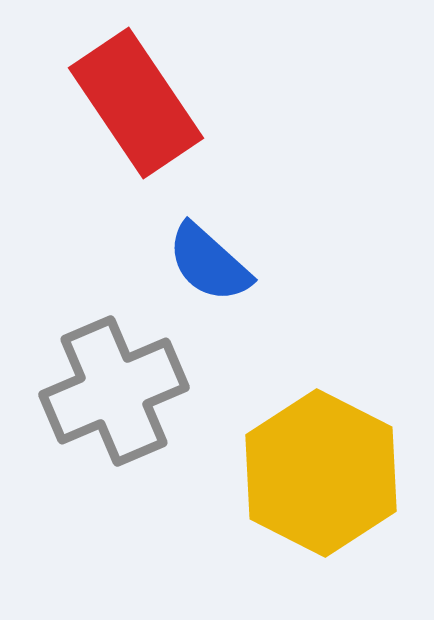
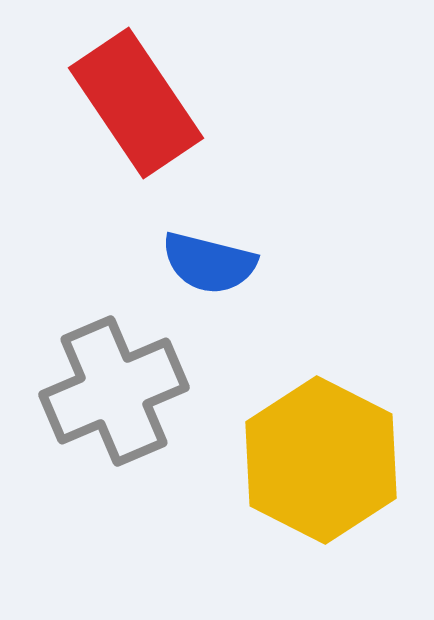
blue semicircle: rotated 28 degrees counterclockwise
yellow hexagon: moved 13 px up
